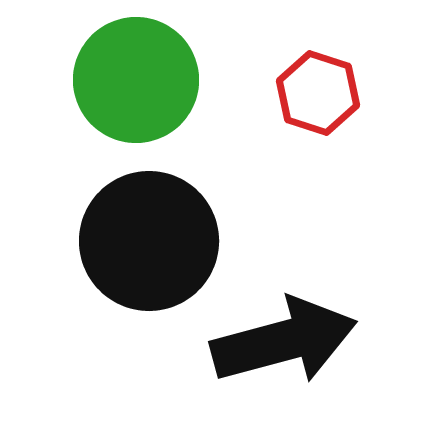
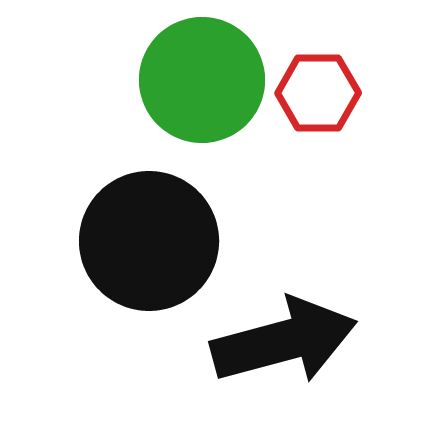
green circle: moved 66 px right
red hexagon: rotated 18 degrees counterclockwise
